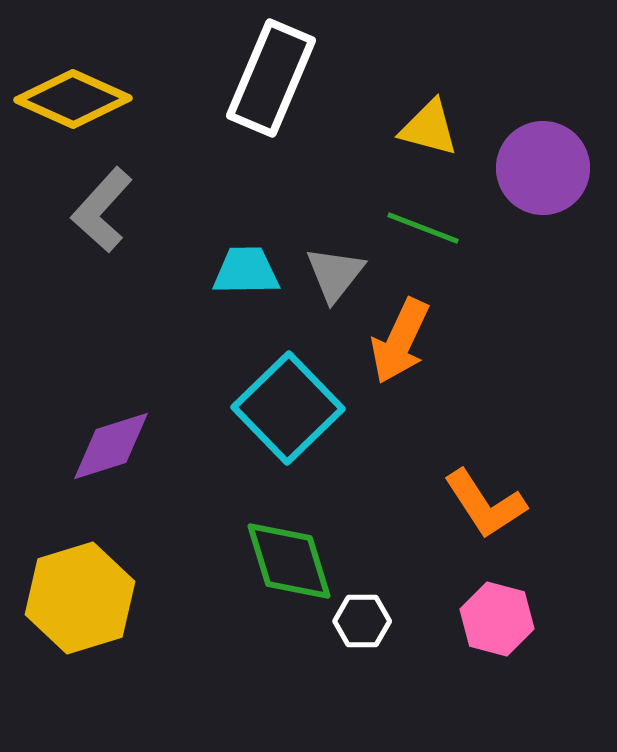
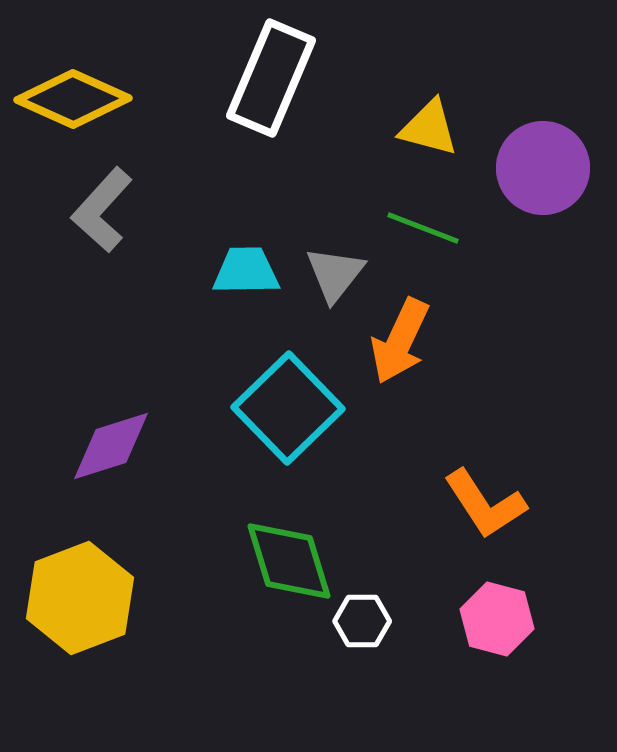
yellow hexagon: rotated 4 degrees counterclockwise
